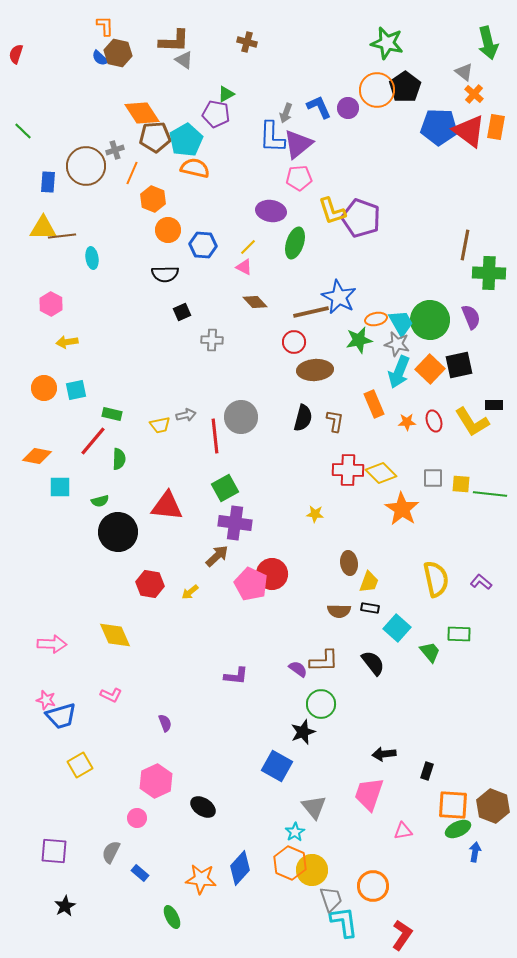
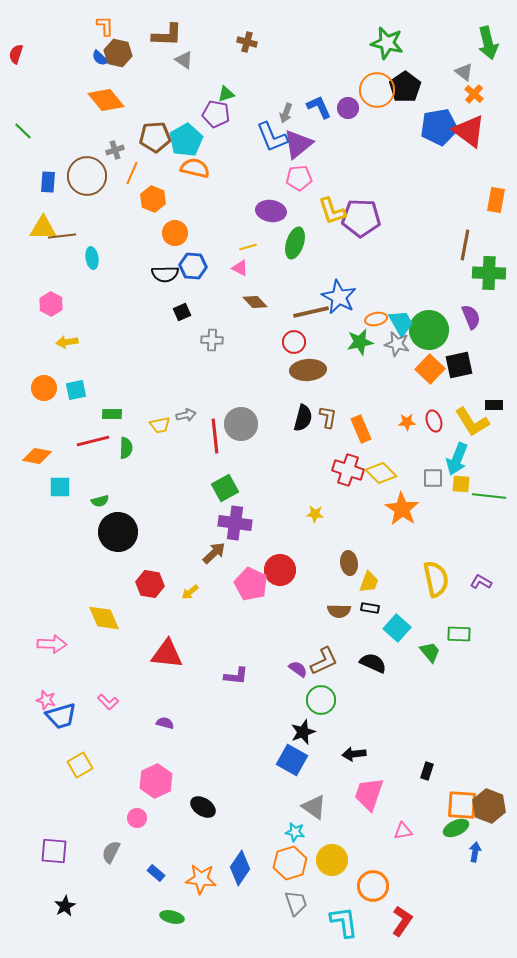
brown L-shape at (174, 41): moved 7 px left, 6 px up
green triangle at (226, 94): rotated 12 degrees clockwise
orange diamond at (142, 113): moved 36 px left, 13 px up; rotated 6 degrees counterclockwise
blue pentagon at (439, 127): rotated 12 degrees counterclockwise
orange rectangle at (496, 127): moved 73 px down
blue L-shape at (272, 137): rotated 24 degrees counterclockwise
brown circle at (86, 166): moved 1 px right, 10 px down
purple pentagon at (361, 218): rotated 18 degrees counterclockwise
orange circle at (168, 230): moved 7 px right, 3 px down
blue hexagon at (203, 245): moved 10 px left, 21 px down
yellow line at (248, 247): rotated 30 degrees clockwise
pink triangle at (244, 267): moved 4 px left, 1 px down
green circle at (430, 320): moved 1 px left, 10 px down
green star at (359, 340): moved 1 px right, 2 px down
brown ellipse at (315, 370): moved 7 px left
cyan arrow at (399, 372): moved 58 px right, 87 px down
orange rectangle at (374, 404): moved 13 px left, 25 px down
green rectangle at (112, 414): rotated 12 degrees counterclockwise
gray circle at (241, 417): moved 7 px down
brown L-shape at (335, 421): moved 7 px left, 4 px up
red line at (93, 441): rotated 36 degrees clockwise
green semicircle at (119, 459): moved 7 px right, 11 px up
red cross at (348, 470): rotated 16 degrees clockwise
green line at (490, 494): moved 1 px left, 2 px down
red triangle at (167, 506): moved 148 px down
brown arrow at (217, 556): moved 3 px left, 3 px up
red circle at (272, 574): moved 8 px right, 4 px up
purple L-shape at (481, 582): rotated 10 degrees counterclockwise
yellow diamond at (115, 635): moved 11 px left, 17 px up
brown L-shape at (324, 661): rotated 24 degrees counterclockwise
black semicircle at (373, 663): rotated 28 degrees counterclockwise
pink L-shape at (111, 695): moved 3 px left, 7 px down; rotated 20 degrees clockwise
green circle at (321, 704): moved 4 px up
purple semicircle at (165, 723): rotated 54 degrees counterclockwise
black arrow at (384, 754): moved 30 px left
blue square at (277, 766): moved 15 px right, 6 px up
orange square at (453, 805): moved 9 px right
brown hexagon at (493, 806): moved 4 px left
gray triangle at (314, 807): rotated 16 degrees counterclockwise
green ellipse at (458, 829): moved 2 px left, 1 px up
cyan star at (295, 832): rotated 30 degrees counterclockwise
orange hexagon at (290, 863): rotated 20 degrees clockwise
blue diamond at (240, 868): rotated 8 degrees counterclockwise
yellow circle at (312, 870): moved 20 px right, 10 px up
blue rectangle at (140, 873): moved 16 px right
gray trapezoid at (331, 899): moved 35 px left, 4 px down
green ellipse at (172, 917): rotated 50 degrees counterclockwise
red L-shape at (402, 935): moved 14 px up
